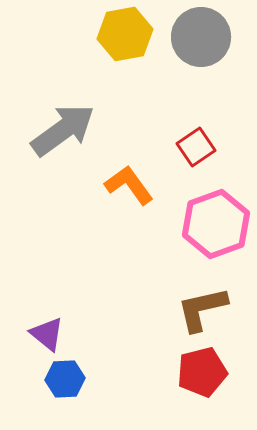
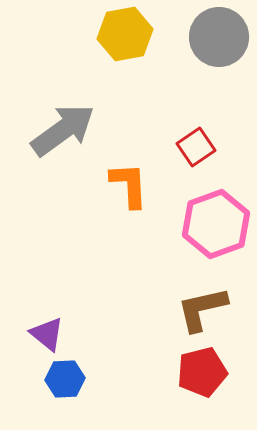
gray circle: moved 18 px right
orange L-shape: rotated 33 degrees clockwise
